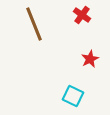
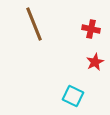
red cross: moved 9 px right, 14 px down; rotated 24 degrees counterclockwise
red star: moved 5 px right, 3 px down
